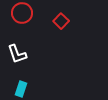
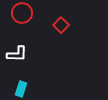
red square: moved 4 px down
white L-shape: rotated 70 degrees counterclockwise
